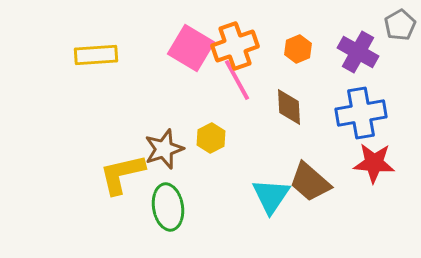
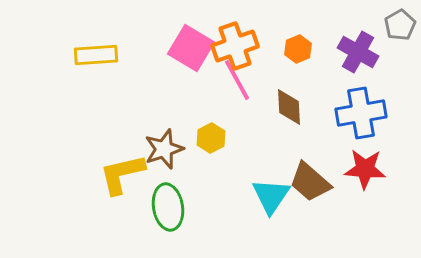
red star: moved 9 px left, 6 px down
